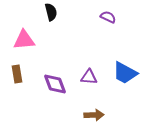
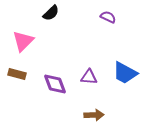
black semicircle: moved 1 px down; rotated 60 degrees clockwise
pink triangle: moved 1 px left, 1 px down; rotated 40 degrees counterclockwise
brown rectangle: rotated 66 degrees counterclockwise
